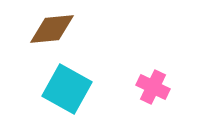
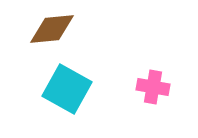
pink cross: rotated 16 degrees counterclockwise
